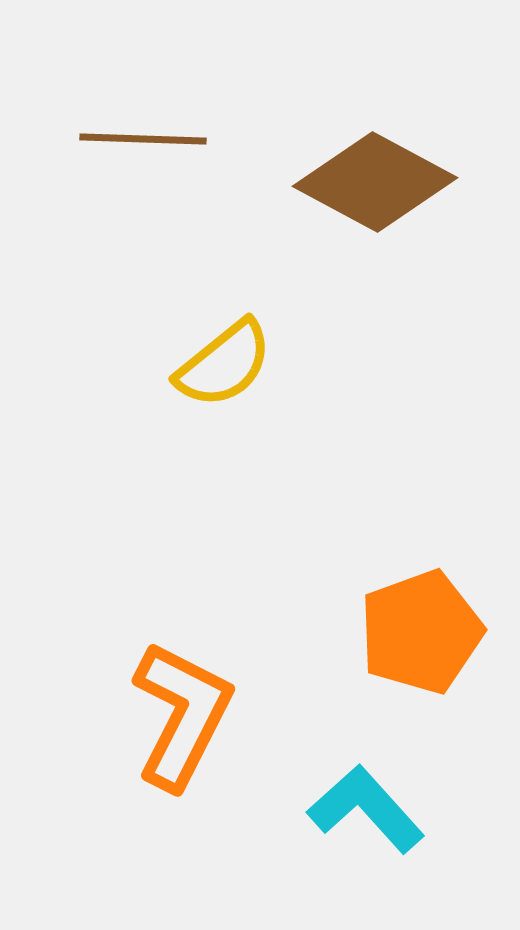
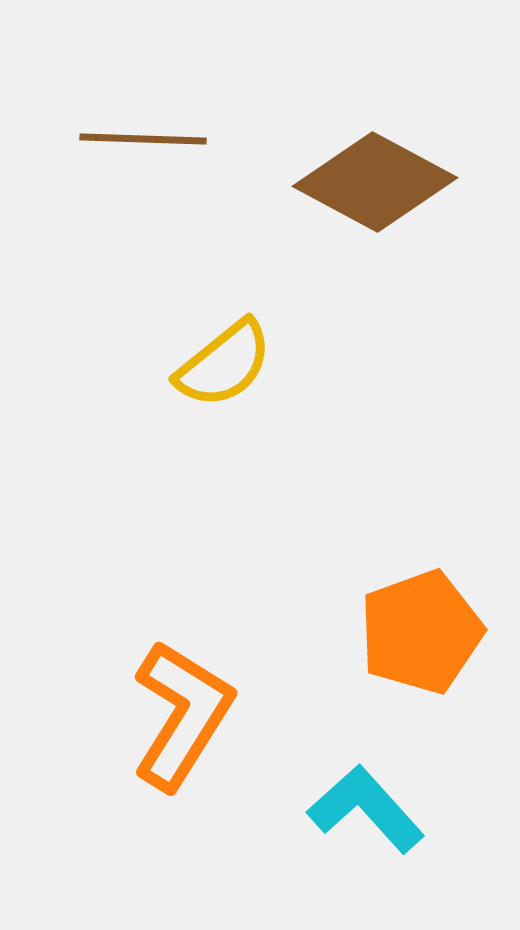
orange L-shape: rotated 5 degrees clockwise
